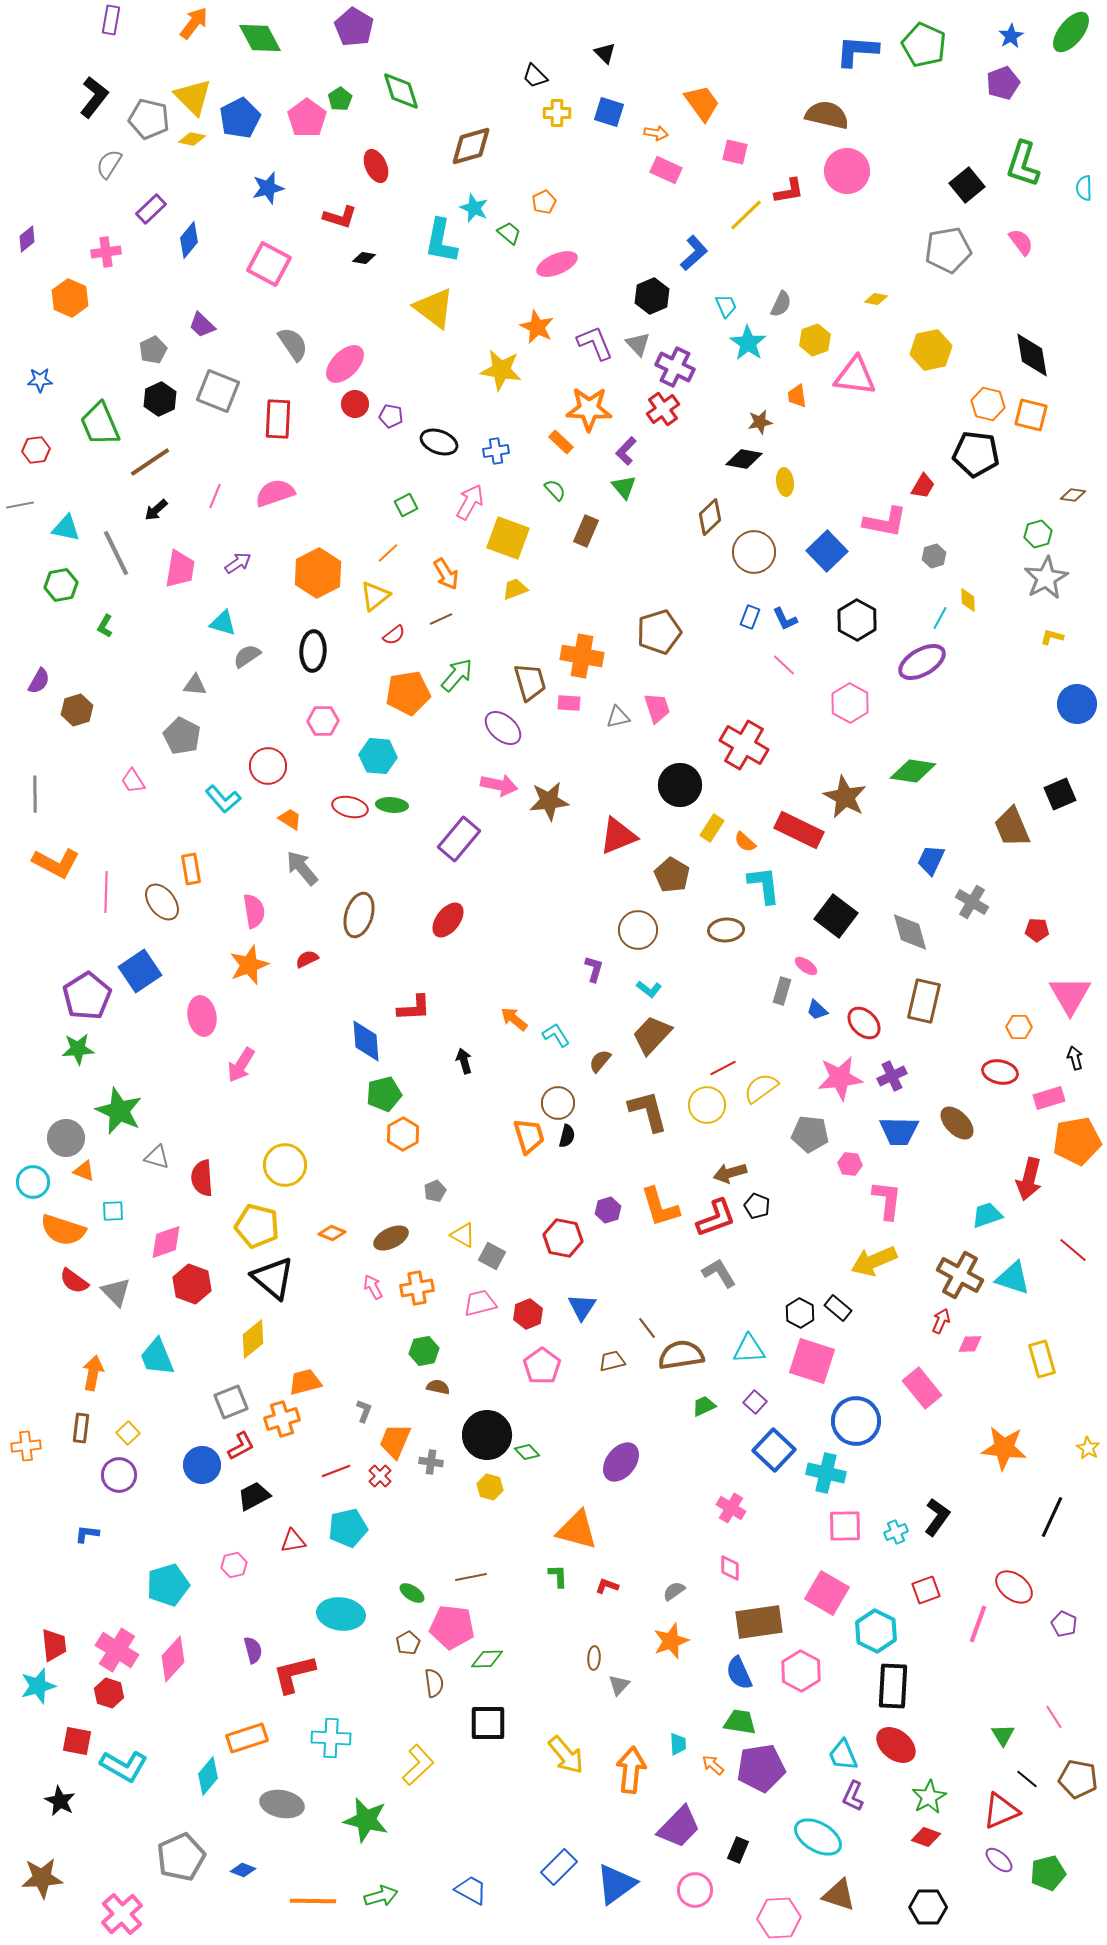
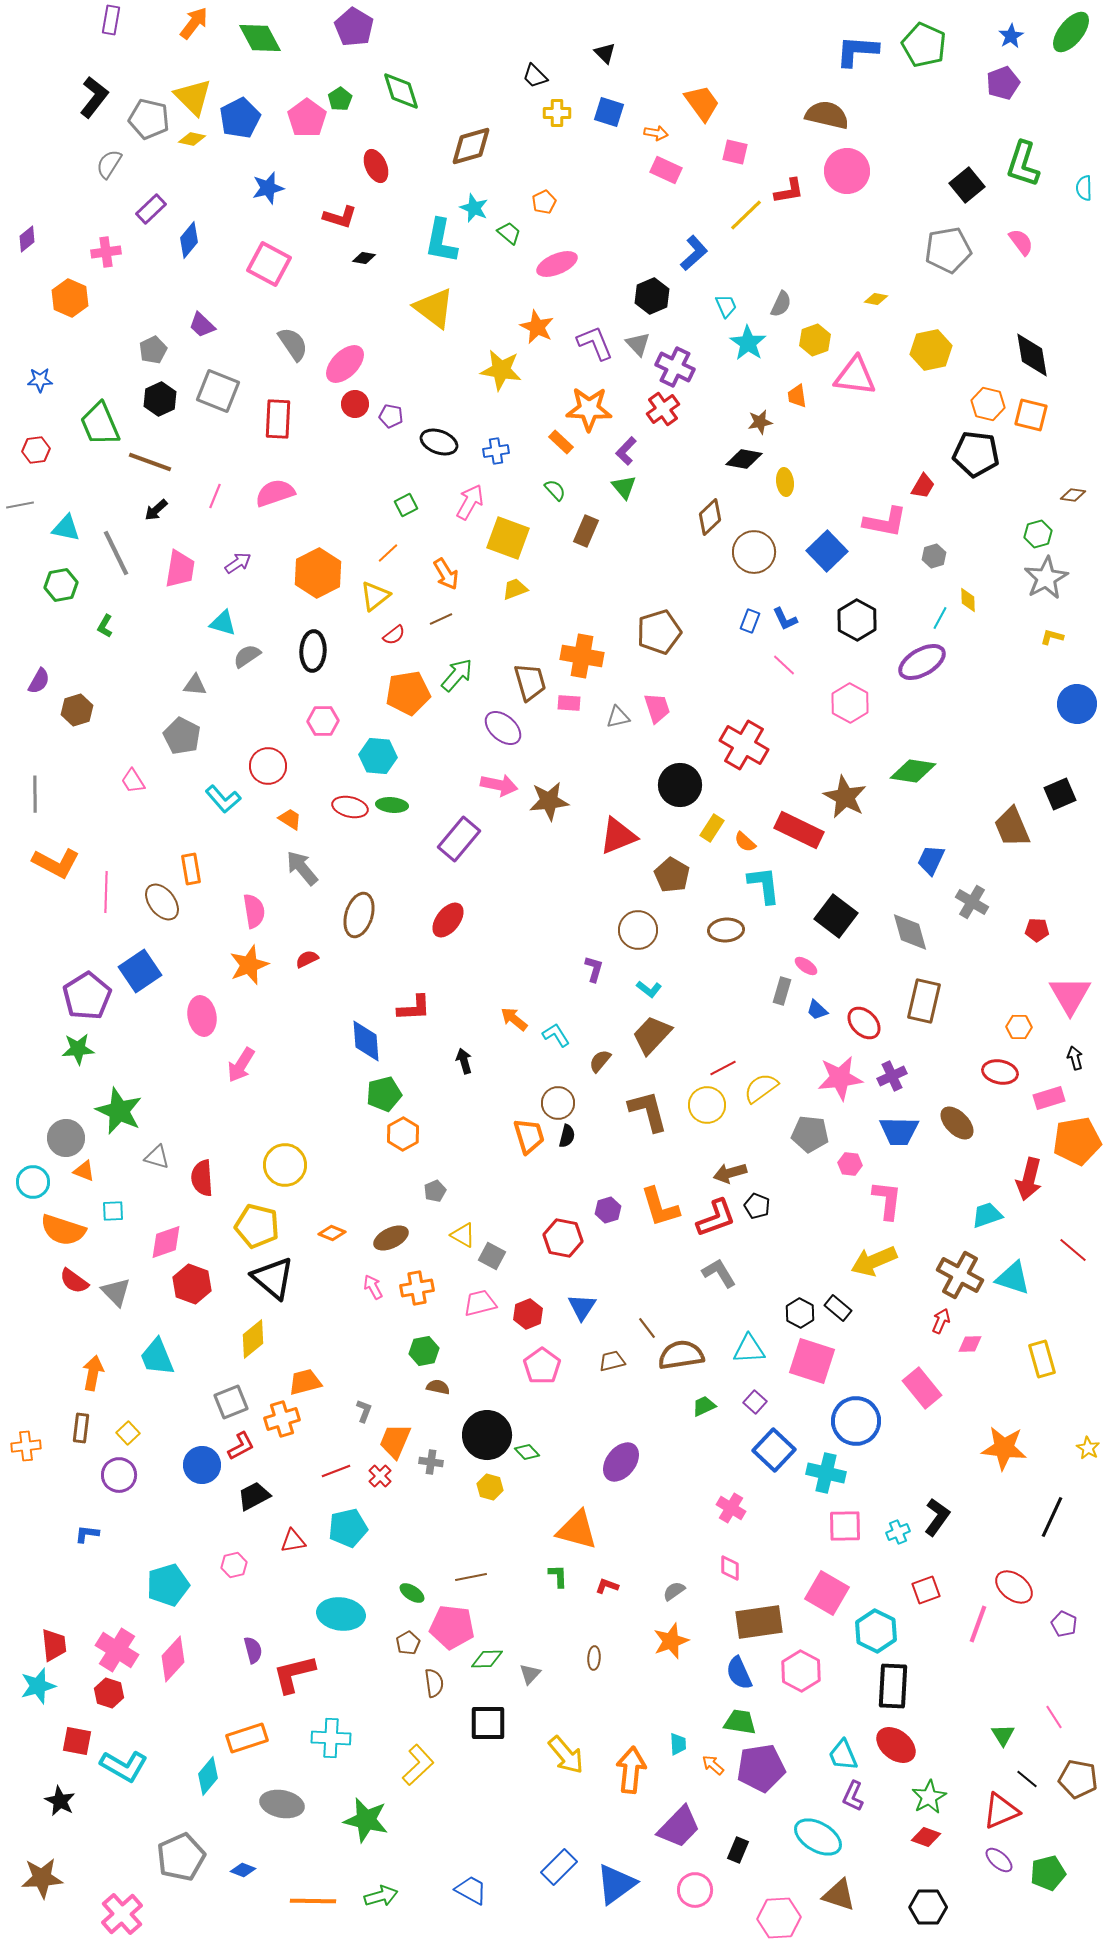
brown line at (150, 462): rotated 54 degrees clockwise
blue rectangle at (750, 617): moved 4 px down
cyan cross at (896, 1532): moved 2 px right
gray triangle at (619, 1685): moved 89 px left, 11 px up
